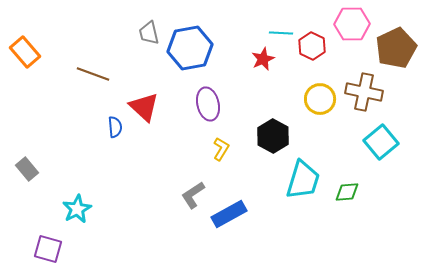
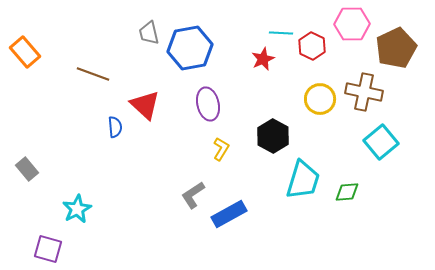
red triangle: moved 1 px right, 2 px up
